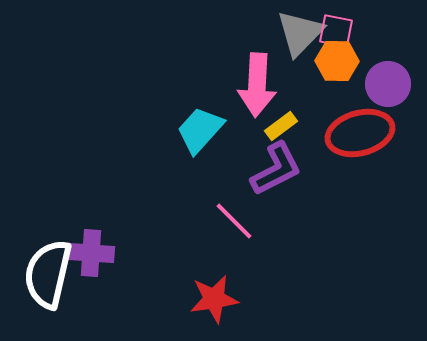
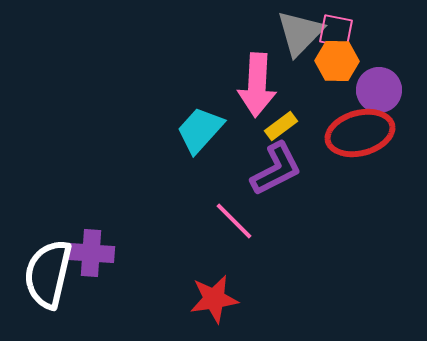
purple circle: moved 9 px left, 6 px down
